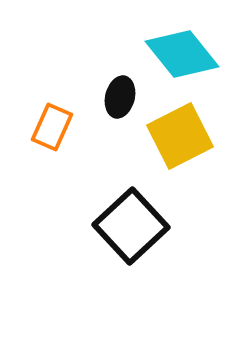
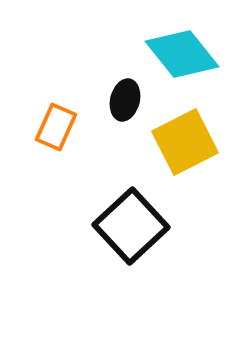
black ellipse: moved 5 px right, 3 px down
orange rectangle: moved 4 px right
yellow square: moved 5 px right, 6 px down
